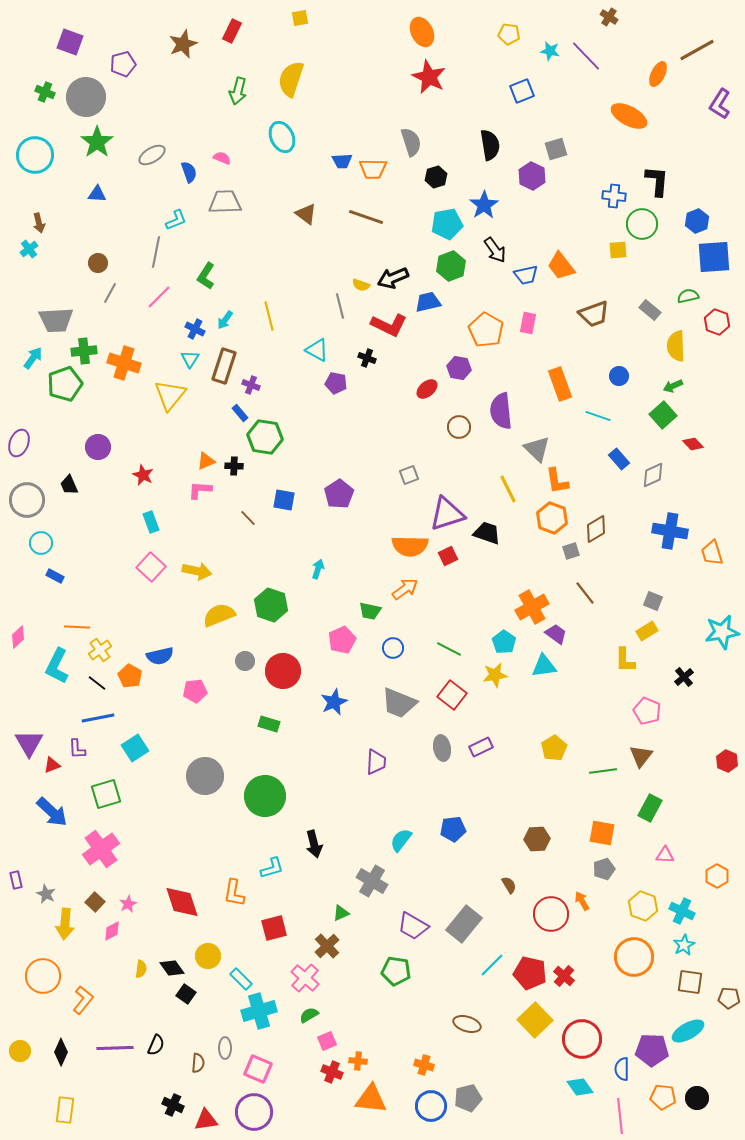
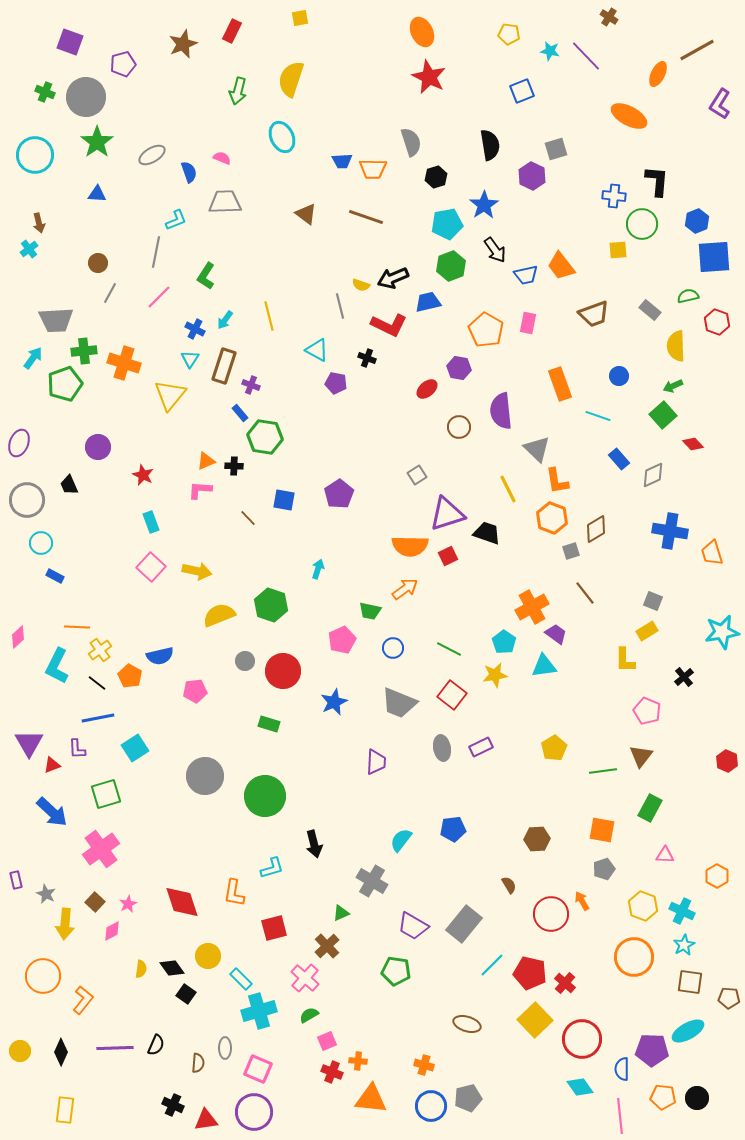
gray square at (409, 475): moved 8 px right; rotated 12 degrees counterclockwise
orange square at (602, 833): moved 3 px up
red cross at (564, 976): moved 1 px right, 7 px down
